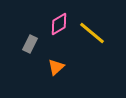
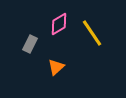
yellow line: rotated 16 degrees clockwise
